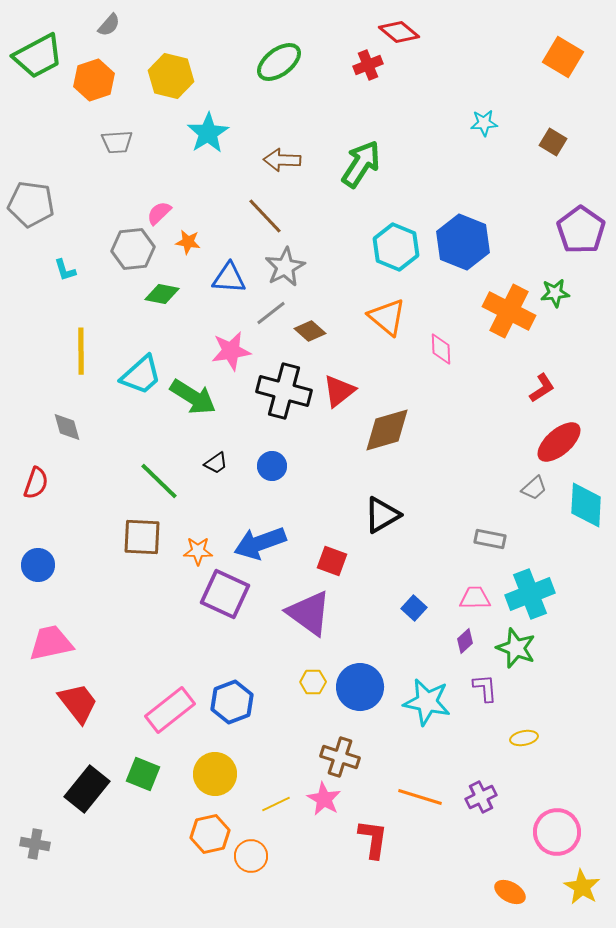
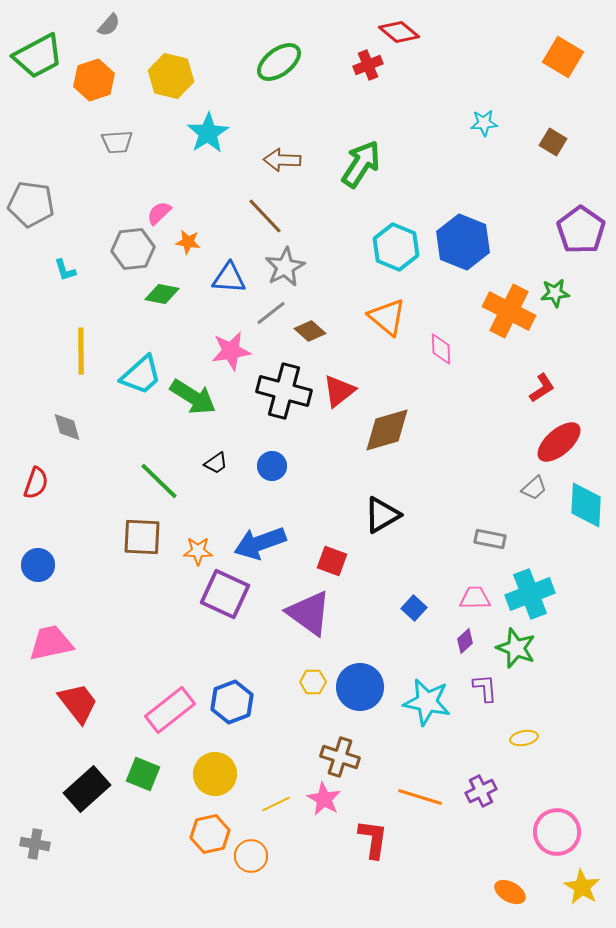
black rectangle at (87, 789): rotated 9 degrees clockwise
purple cross at (481, 797): moved 6 px up
